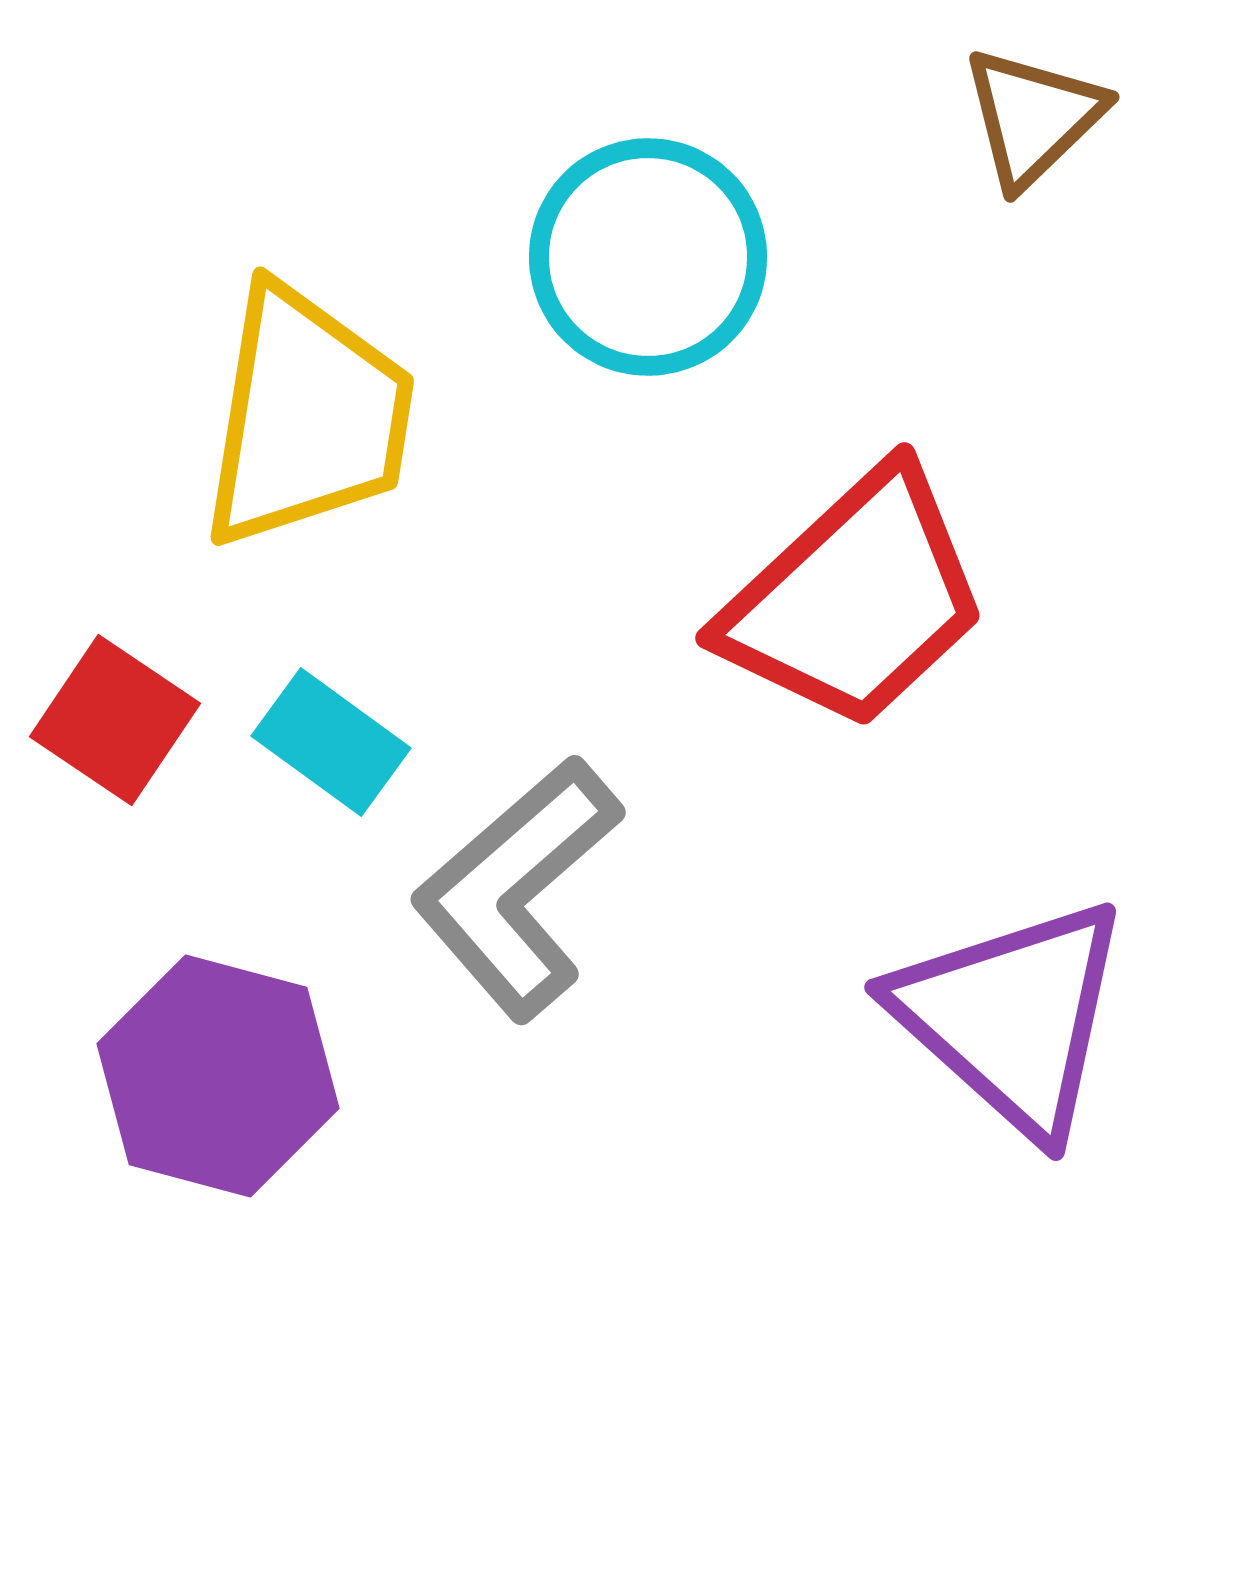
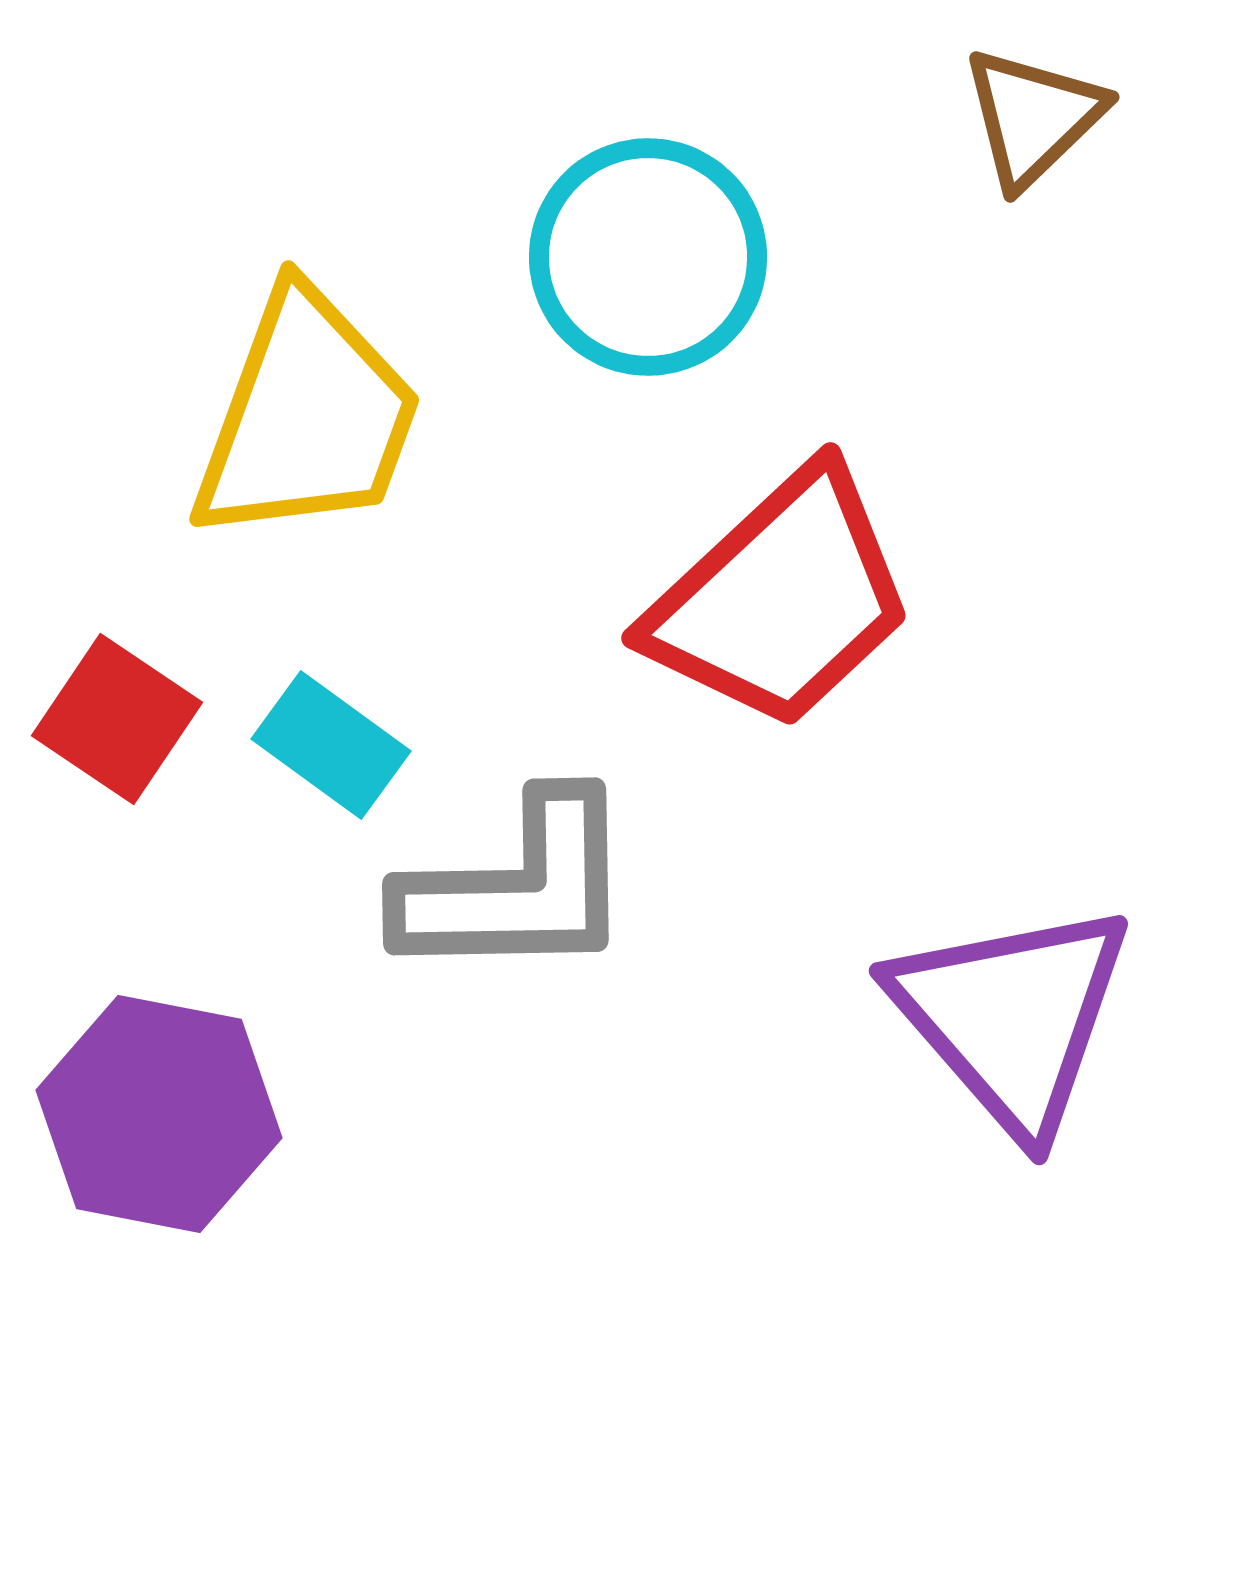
yellow trapezoid: rotated 11 degrees clockwise
red trapezoid: moved 74 px left
red square: moved 2 px right, 1 px up
cyan rectangle: moved 3 px down
gray L-shape: rotated 140 degrees counterclockwise
purple triangle: rotated 7 degrees clockwise
purple hexagon: moved 59 px left, 38 px down; rotated 4 degrees counterclockwise
